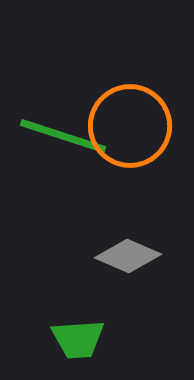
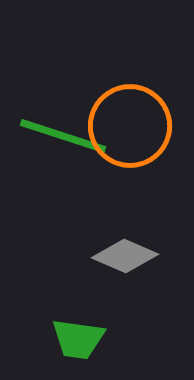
gray diamond: moved 3 px left
green trapezoid: rotated 12 degrees clockwise
